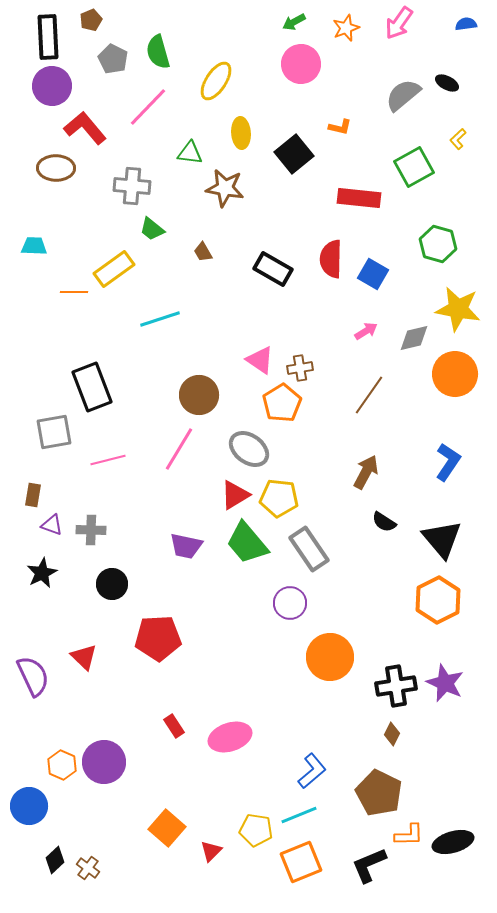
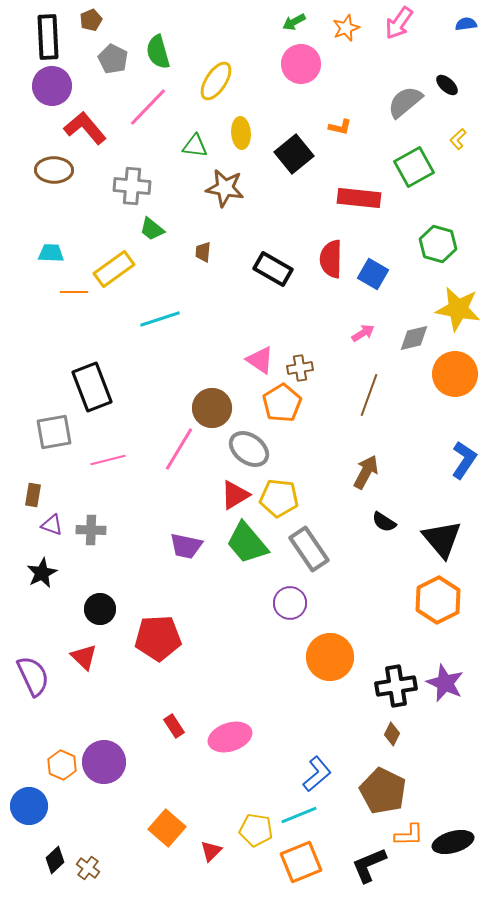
black ellipse at (447, 83): moved 2 px down; rotated 15 degrees clockwise
gray semicircle at (403, 95): moved 2 px right, 7 px down
green triangle at (190, 153): moved 5 px right, 7 px up
brown ellipse at (56, 168): moved 2 px left, 2 px down
cyan trapezoid at (34, 246): moved 17 px right, 7 px down
brown trapezoid at (203, 252): rotated 35 degrees clockwise
pink arrow at (366, 331): moved 3 px left, 2 px down
brown circle at (199, 395): moved 13 px right, 13 px down
brown line at (369, 395): rotated 15 degrees counterclockwise
blue L-shape at (448, 462): moved 16 px right, 2 px up
black circle at (112, 584): moved 12 px left, 25 px down
blue L-shape at (312, 771): moved 5 px right, 3 px down
brown pentagon at (379, 793): moved 4 px right, 2 px up
